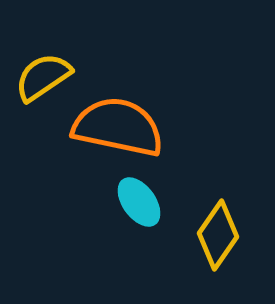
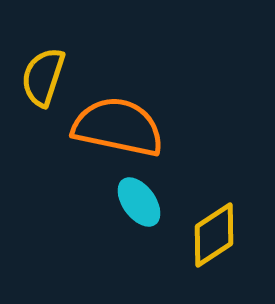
yellow semicircle: rotated 38 degrees counterclockwise
yellow diamond: moved 4 px left; rotated 22 degrees clockwise
